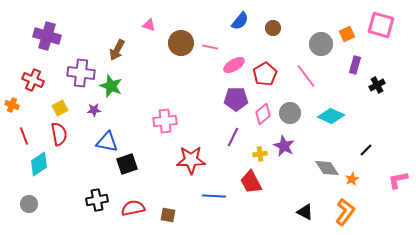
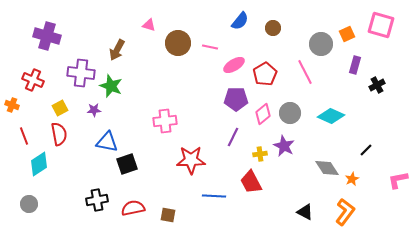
brown circle at (181, 43): moved 3 px left
pink line at (306, 76): moved 1 px left, 4 px up; rotated 10 degrees clockwise
